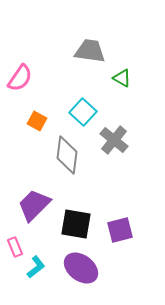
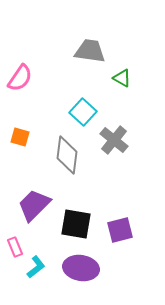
orange square: moved 17 px left, 16 px down; rotated 12 degrees counterclockwise
purple ellipse: rotated 28 degrees counterclockwise
